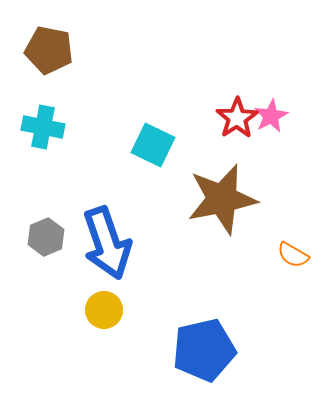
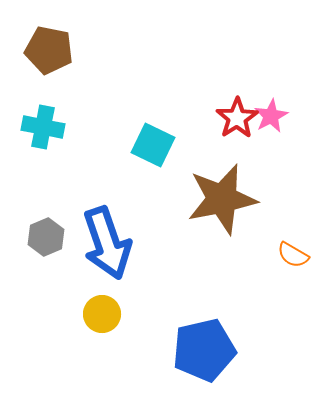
yellow circle: moved 2 px left, 4 px down
